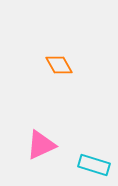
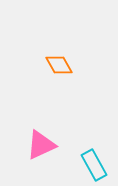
cyan rectangle: rotated 44 degrees clockwise
